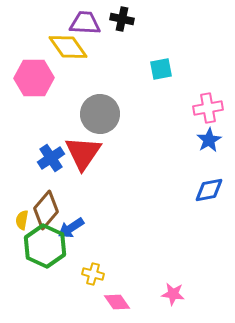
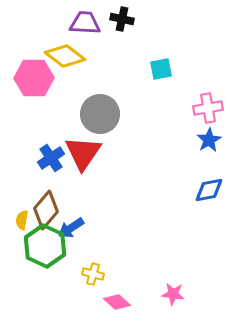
yellow diamond: moved 3 px left, 9 px down; rotated 18 degrees counterclockwise
pink diamond: rotated 12 degrees counterclockwise
